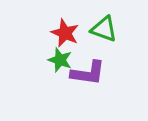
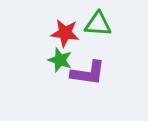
green triangle: moved 6 px left, 5 px up; rotated 16 degrees counterclockwise
red star: rotated 16 degrees counterclockwise
